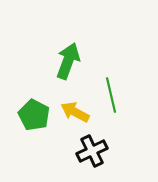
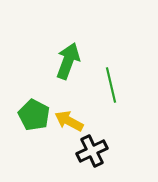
green line: moved 10 px up
yellow arrow: moved 6 px left, 9 px down
